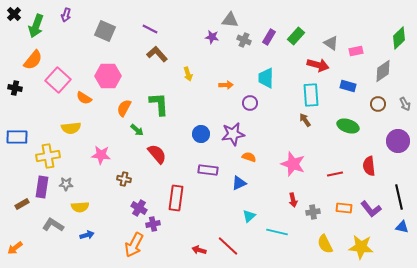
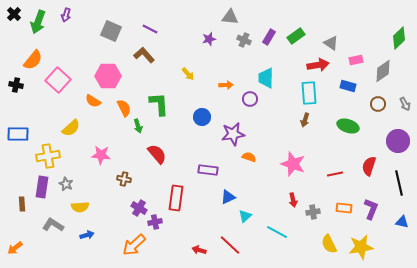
gray triangle at (230, 20): moved 3 px up
green arrow at (36, 26): moved 2 px right, 4 px up
gray square at (105, 31): moved 6 px right
green rectangle at (296, 36): rotated 12 degrees clockwise
purple star at (212, 37): moved 3 px left, 2 px down; rotated 24 degrees counterclockwise
pink rectangle at (356, 51): moved 9 px down
brown L-shape at (157, 54): moved 13 px left, 1 px down
red arrow at (318, 65): rotated 25 degrees counterclockwise
yellow arrow at (188, 74): rotated 24 degrees counterclockwise
black cross at (15, 88): moved 1 px right, 3 px up
cyan rectangle at (311, 95): moved 2 px left, 2 px up
orange semicircle at (84, 98): moved 9 px right, 3 px down
purple circle at (250, 103): moved 4 px up
orange semicircle at (124, 108): rotated 126 degrees clockwise
brown arrow at (305, 120): rotated 128 degrees counterclockwise
yellow semicircle at (71, 128): rotated 36 degrees counterclockwise
green arrow at (137, 130): moved 1 px right, 4 px up; rotated 32 degrees clockwise
blue circle at (201, 134): moved 1 px right, 17 px up
blue rectangle at (17, 137): moved 1 px right, 3 px up
red semicircle at (369, 166): rotated 24 degrees clockwise
blue triangle at (239, 183): moved 11 px left, 14 px down
gray star at (66, 184): rotated 24 degrees clockwise
black line at (399, 197): moved 14 px up
brown rectangle at (22, 204): rotated 64 degrees counterclockwise
purple L-shape at (371, 209): rotated 120 degrees counterclockwise
cyan triangle at (249, 216): moved 4 px left
purple cross at (153, 224): moved 2 px right, 2 px up
blue triangle at (402, 227): moved 5 px up
cyan line at (277, 232): rotated 15 degrees clockwise
yellow semicircle at (325, 244): moved 4 px right
orange arrow at (134, 245): rotated 20 degrees clockwise
red line at (228, 246): moved 2 px right, 1 px up
yellow star at (361, 247): rotated 15 degrees counterclockwise
